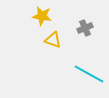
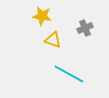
cyan line: moved 20 px left
